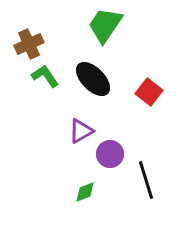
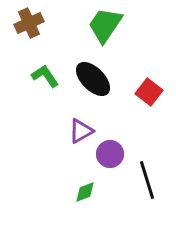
brown cross: moved 21 px up
black line: moved 1 px right
